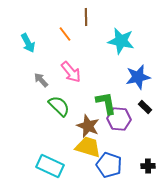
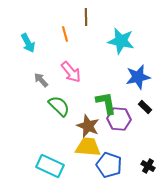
orange line: rotated 21 degrees clockwise
yellow trapezoid: rotated 12 degrees counterclockwise
black cross: rotated 32 degrees clockwise
